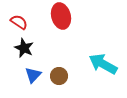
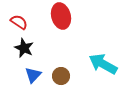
brown circle: moved 2 px right
